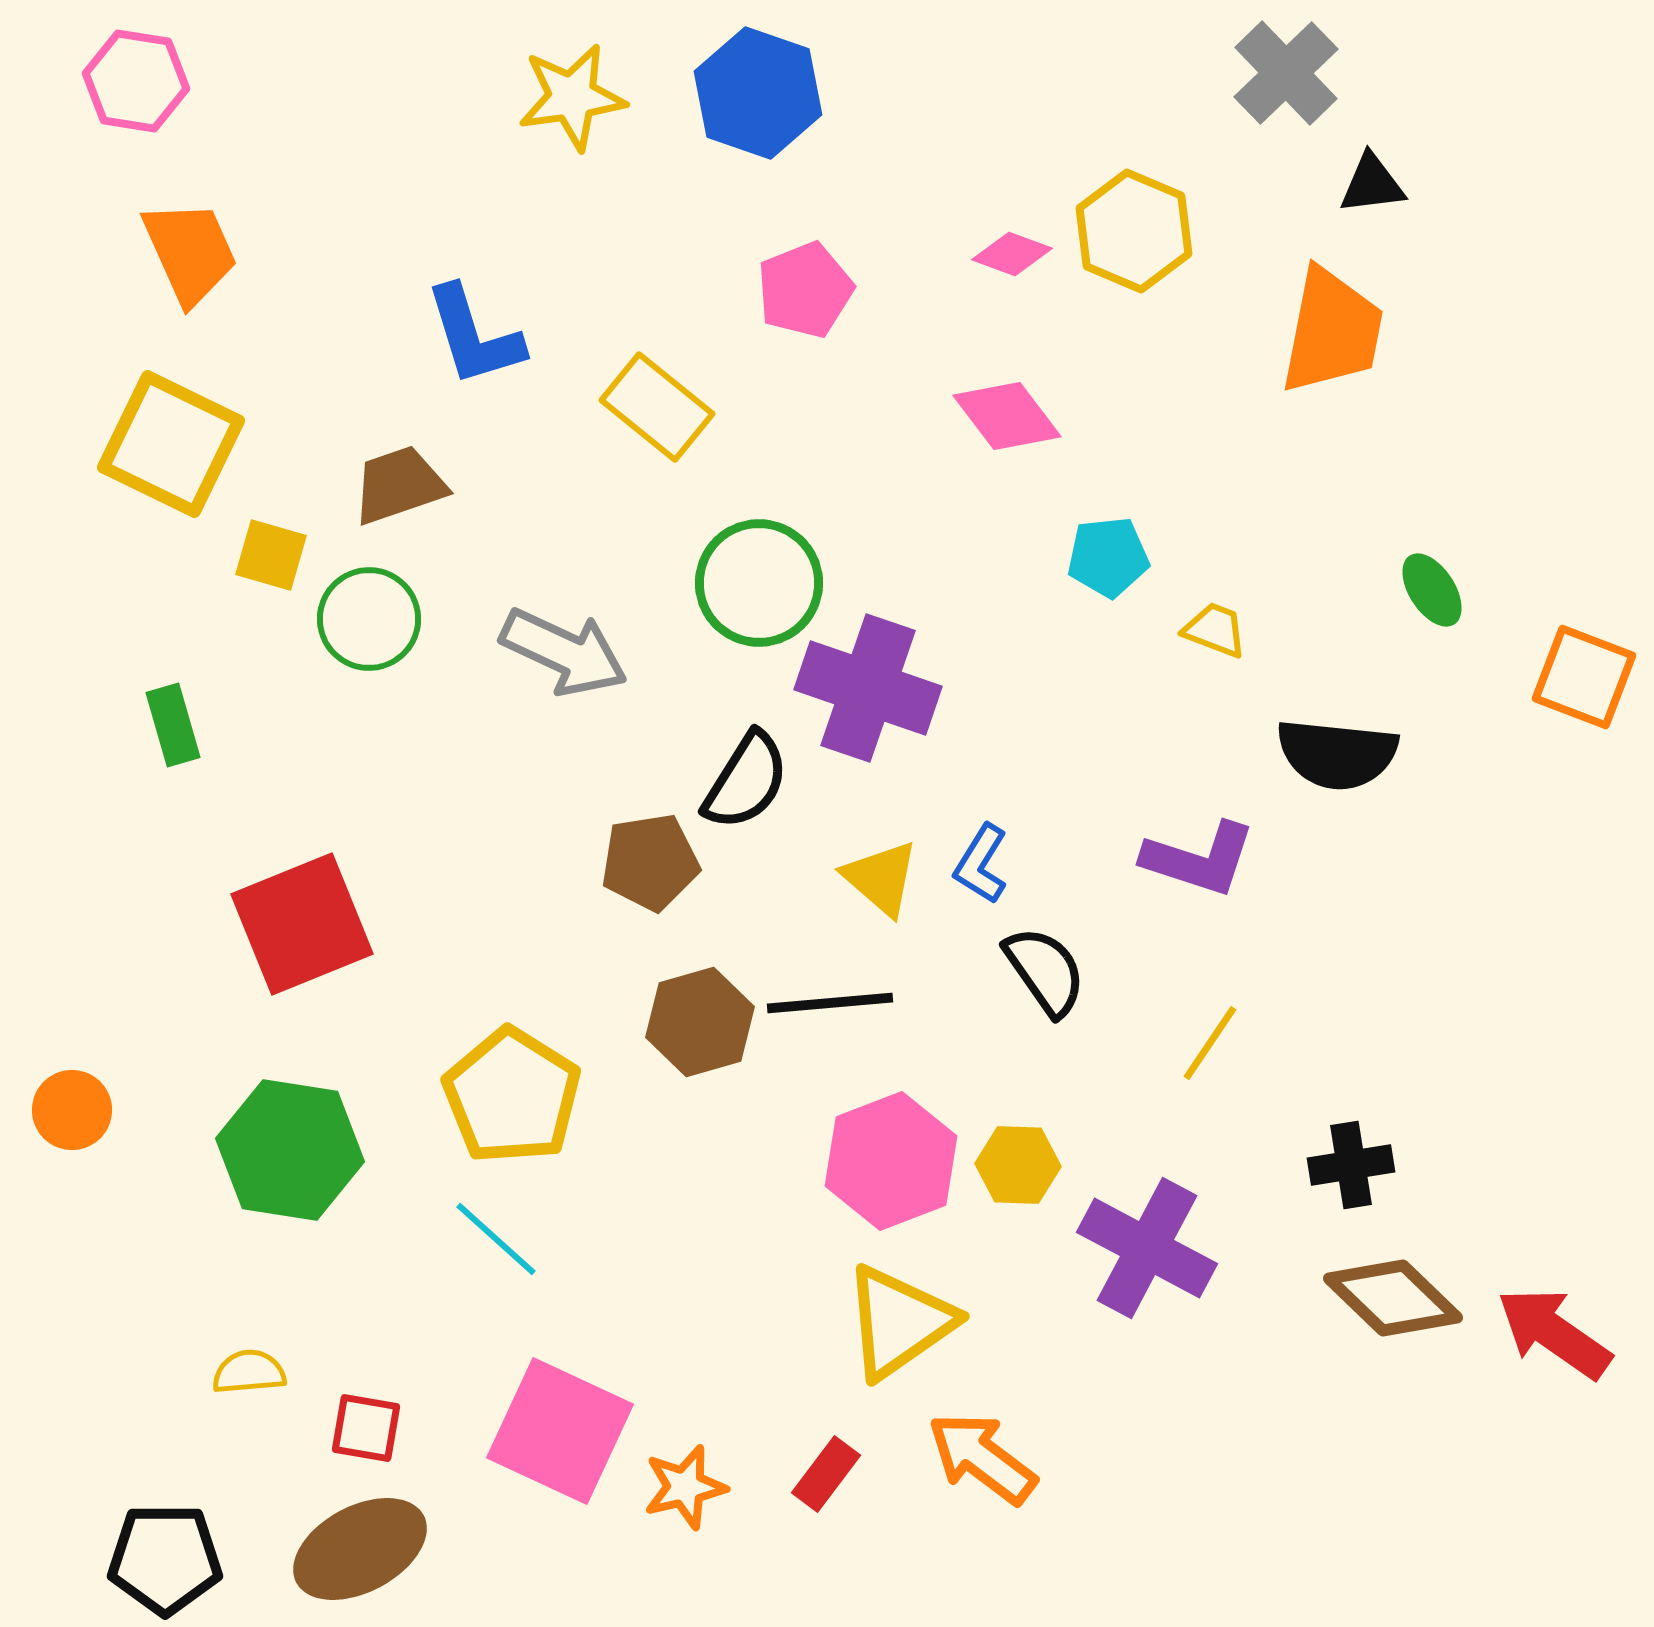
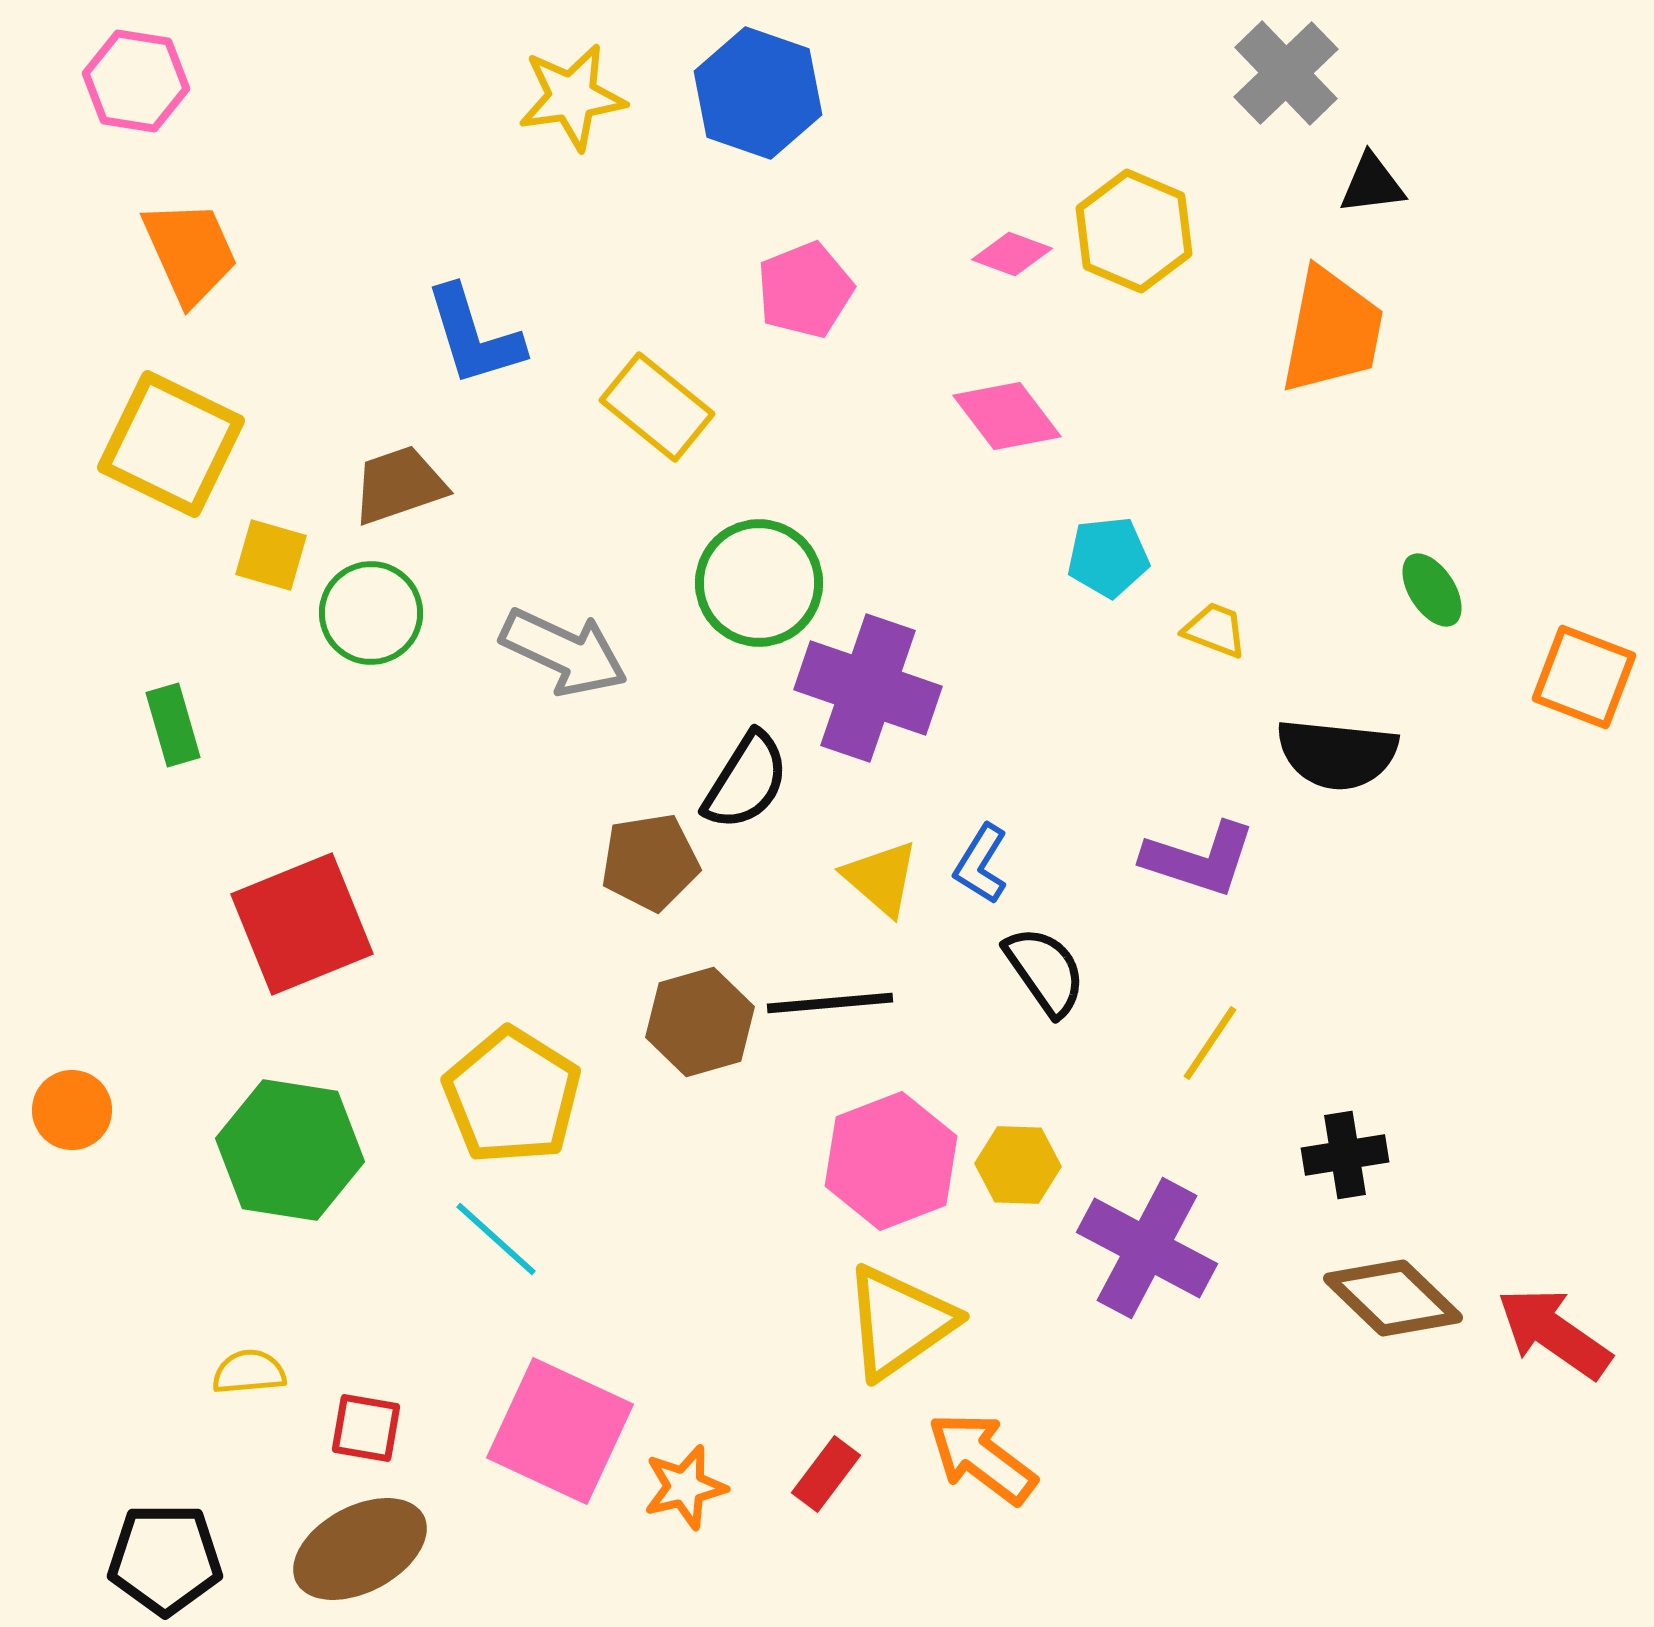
green circle at (369, 619): moved 2 px right, 6 px up
black cross at (1351, 1165): moved 6 px left, 10 px up
